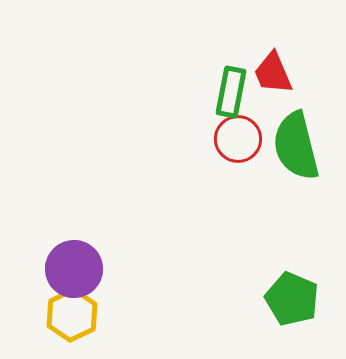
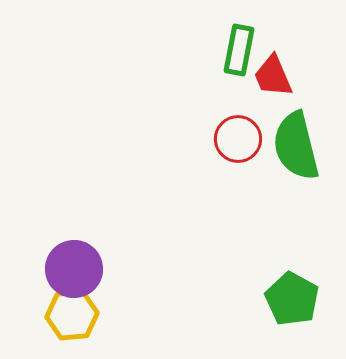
red trapezoid: moved 3 px down
green rectangle: moved 8 px right, 42 px up
green pentagon: rotated 6 degrees clockwise
yellow hexagon: rotated 21 degrees clockwise
